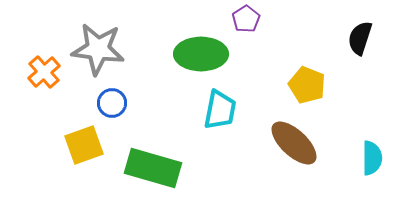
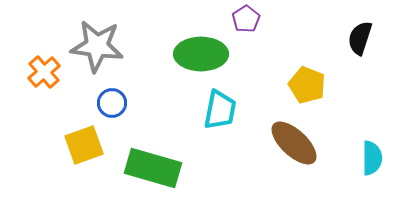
gray star: moved 1 px left, 3 px up
